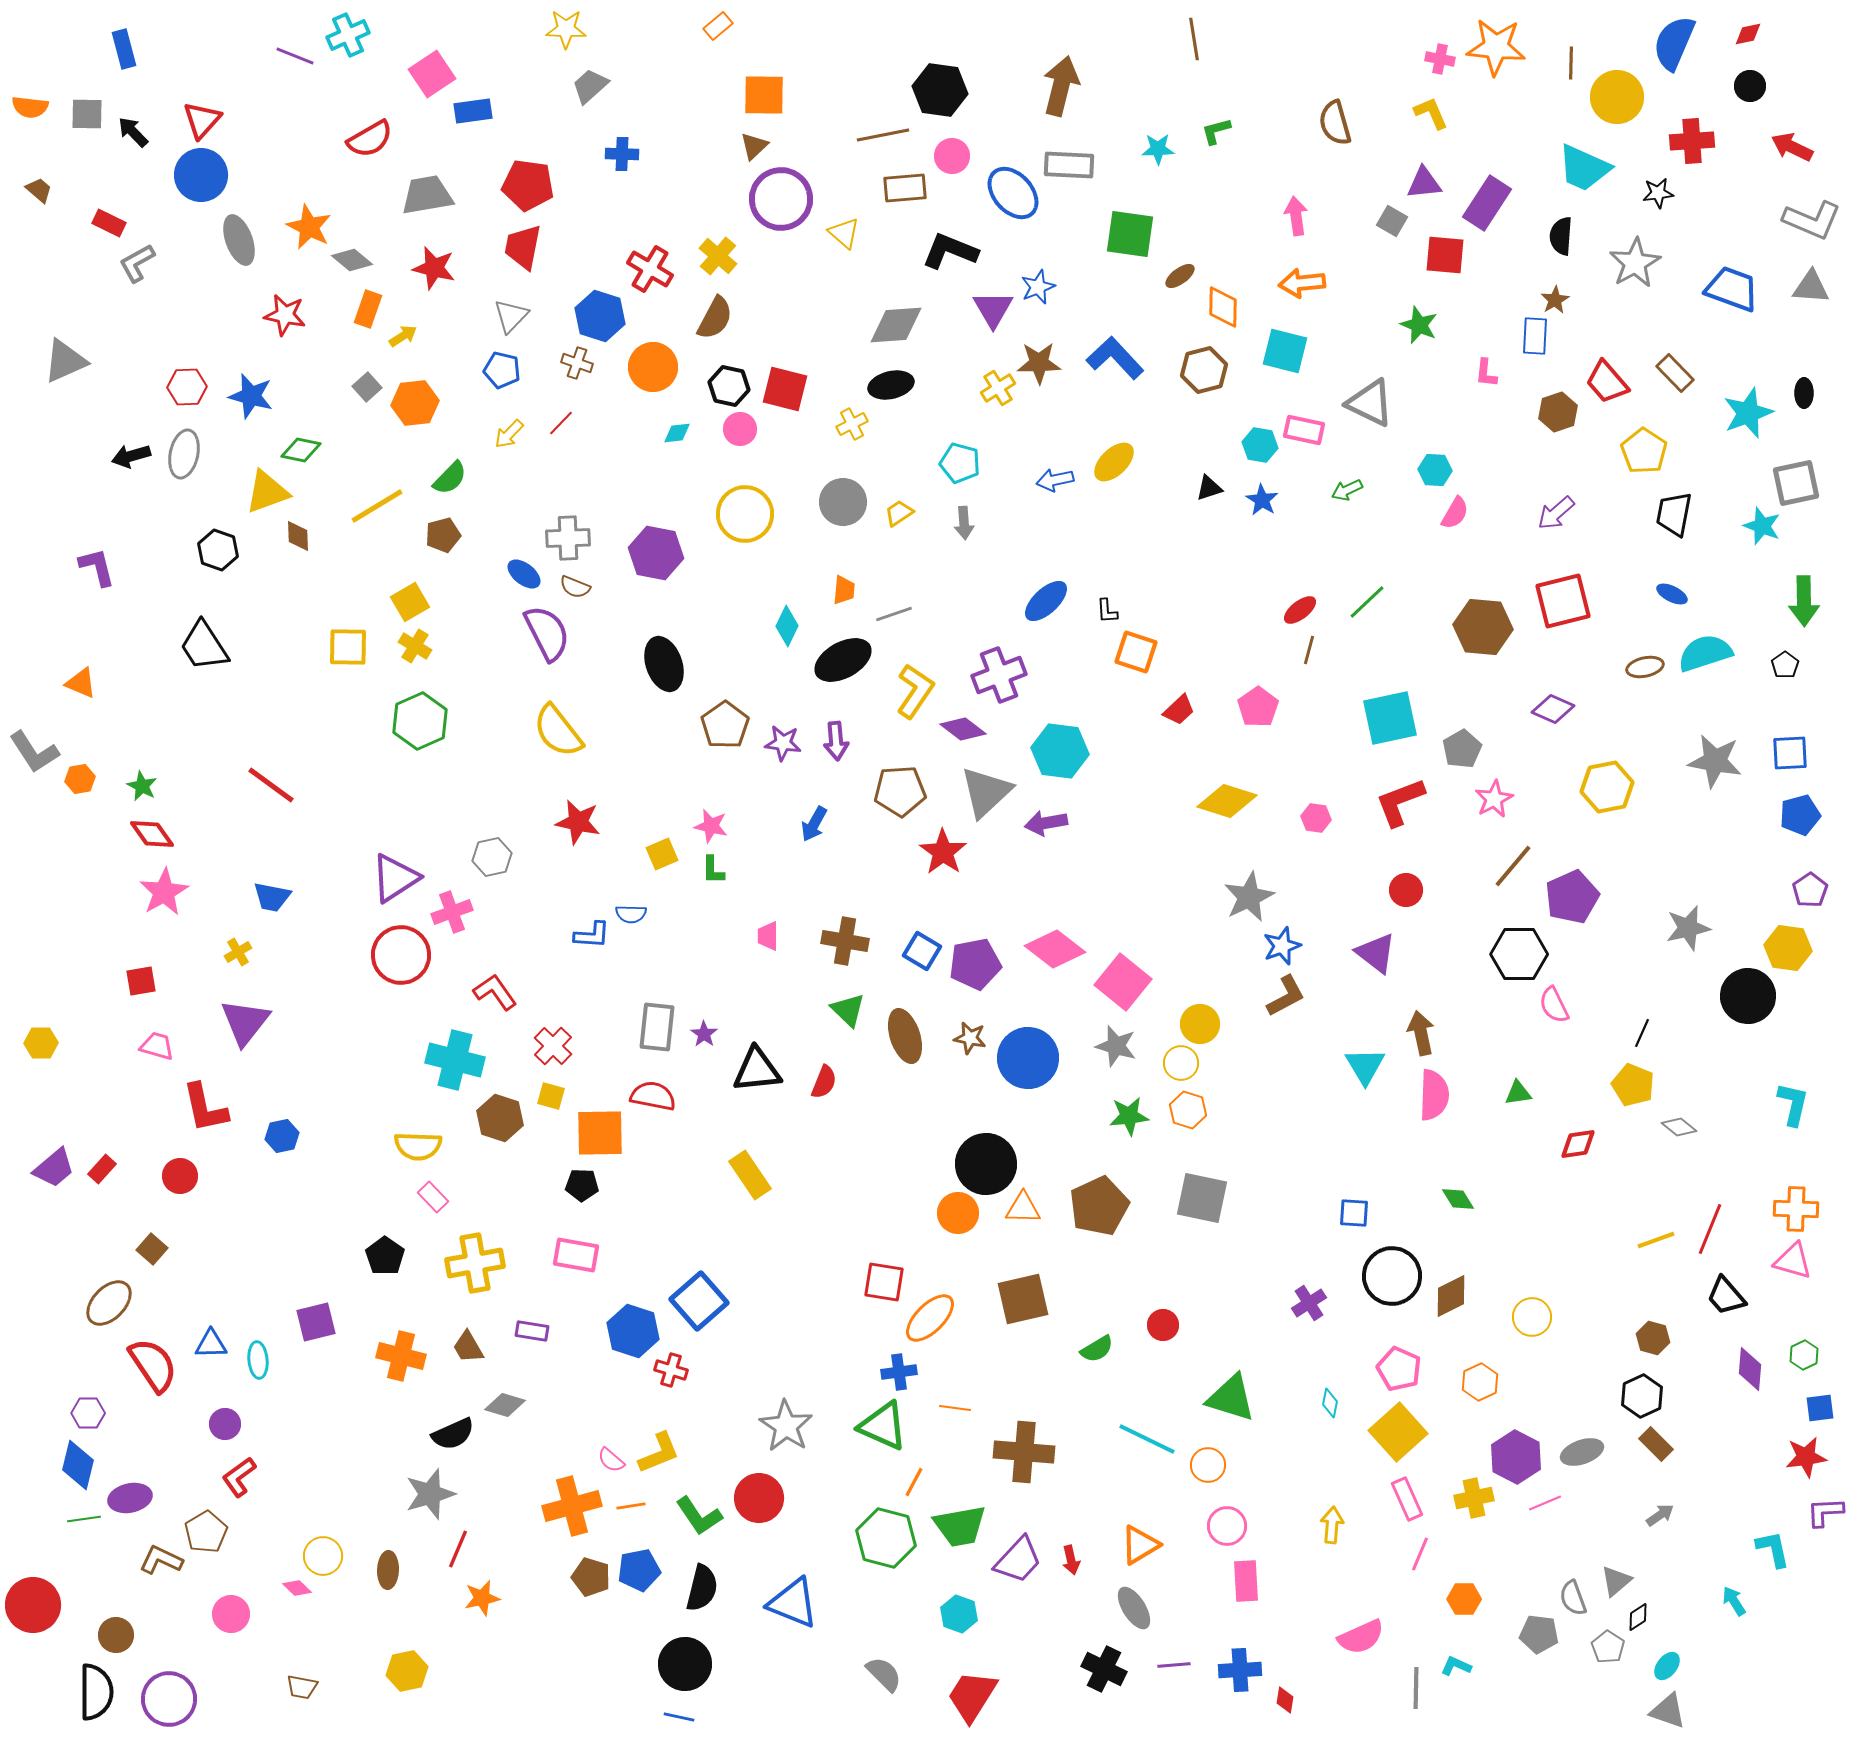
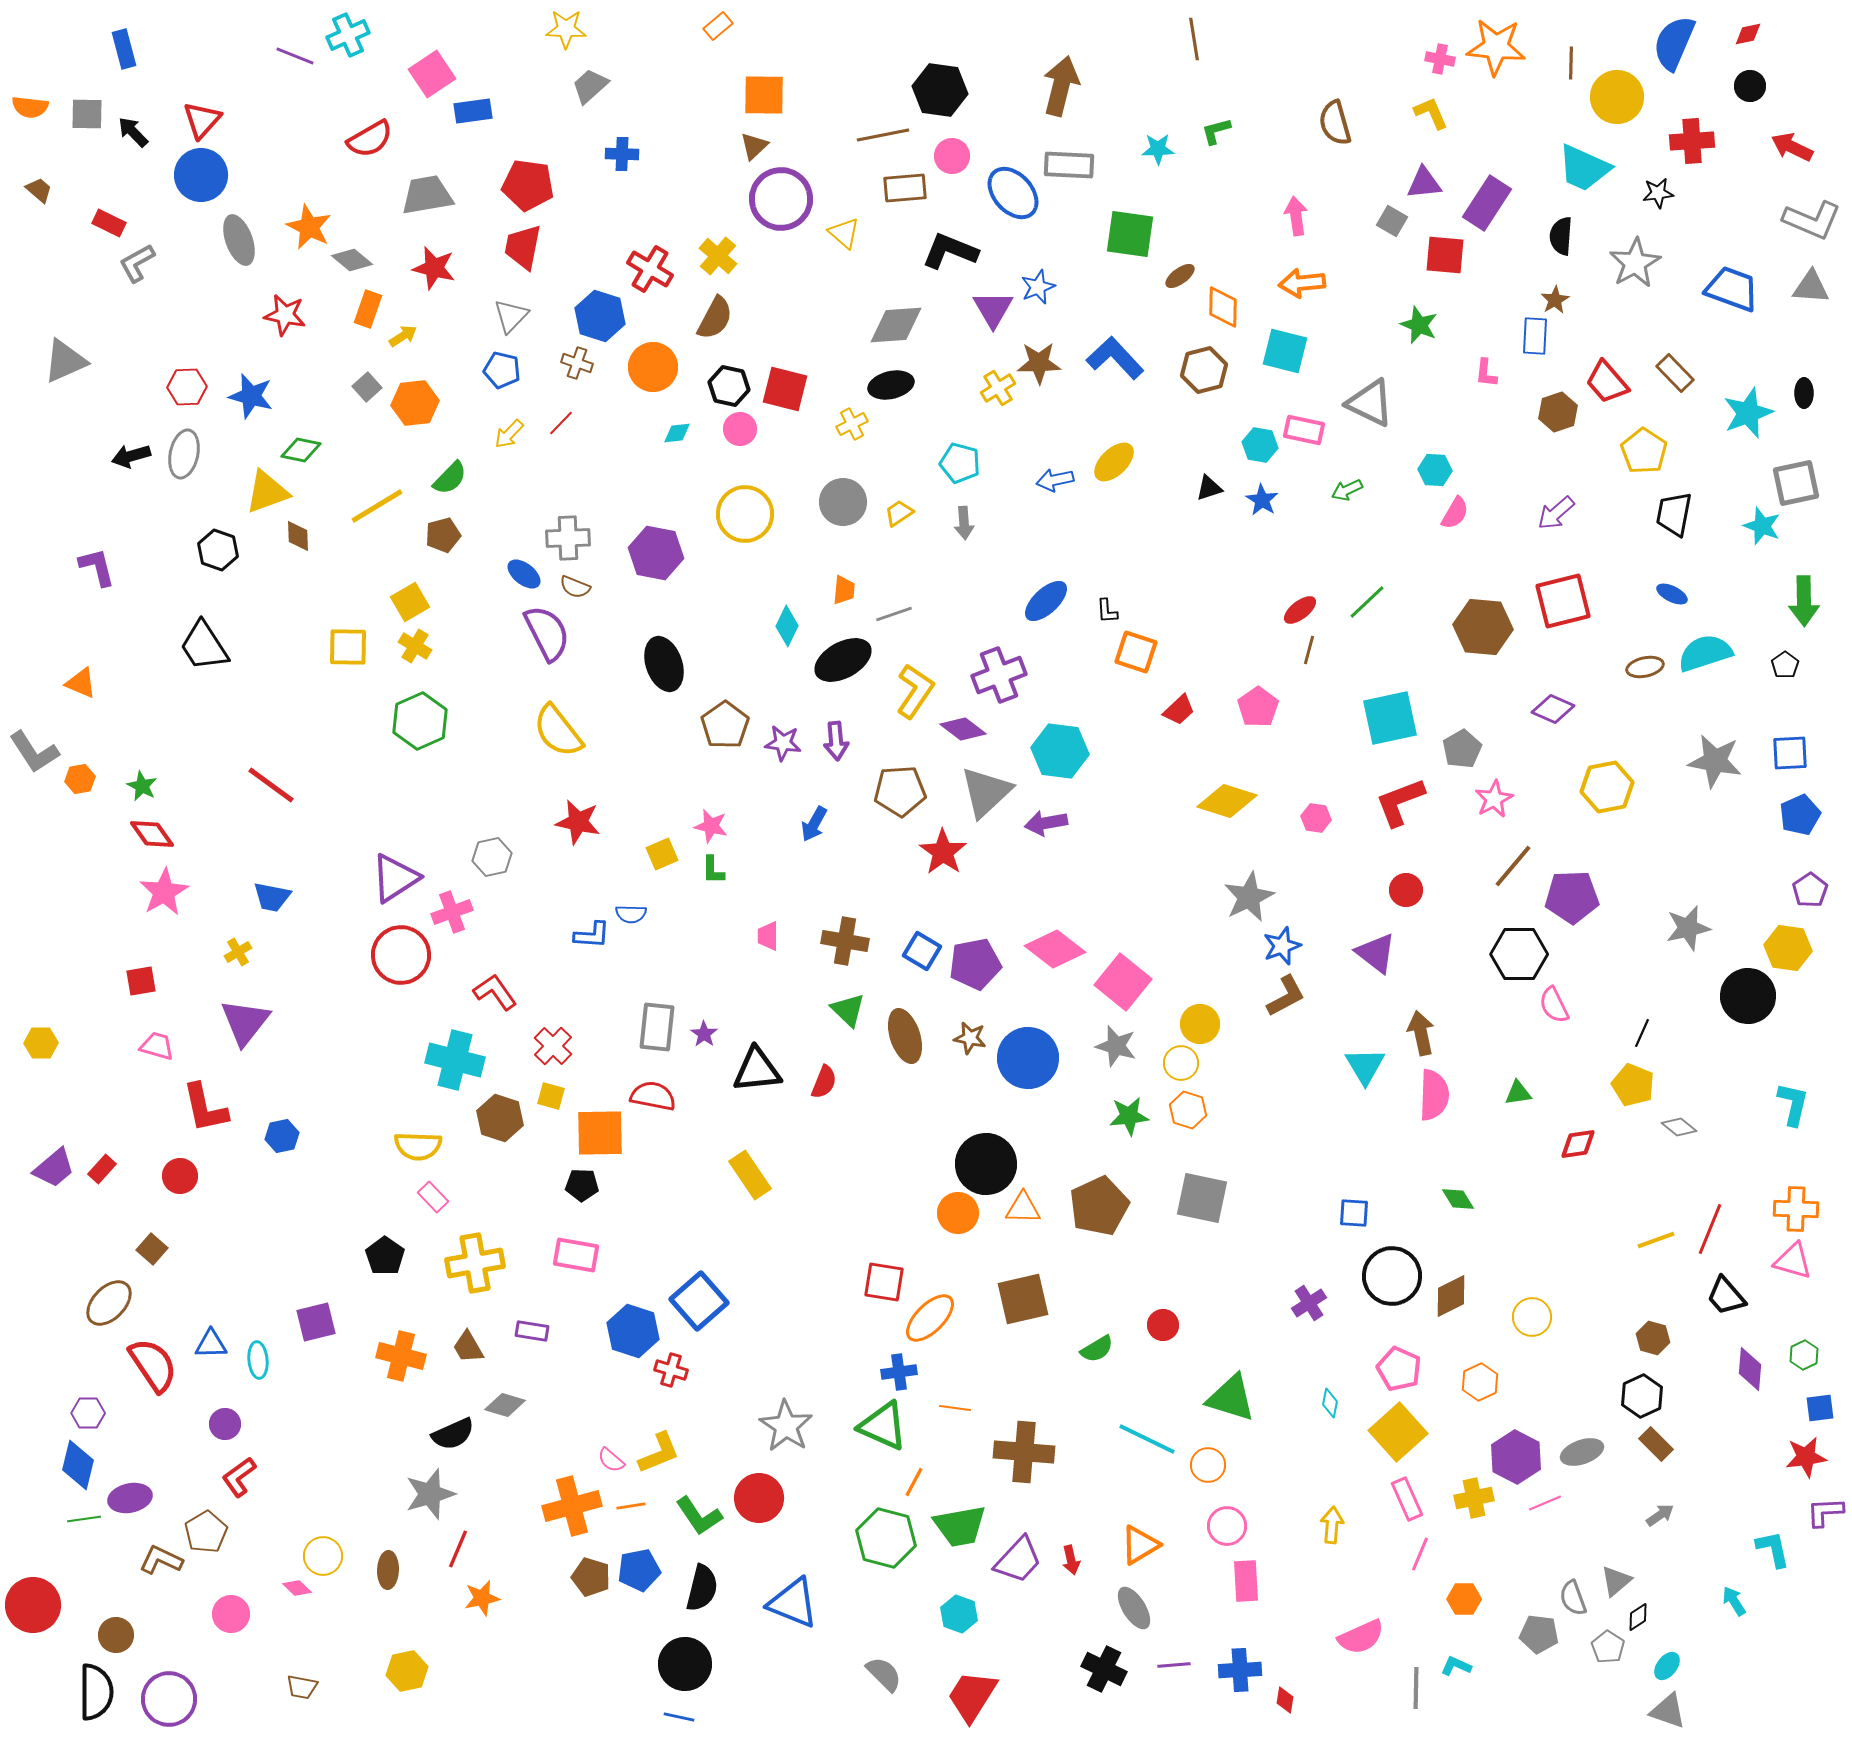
blue pentagon at (1800, 815): rotated 9 degrees counterclockwise
purple pentagon at (1572, 897): rotated 22 degrees clockwise
